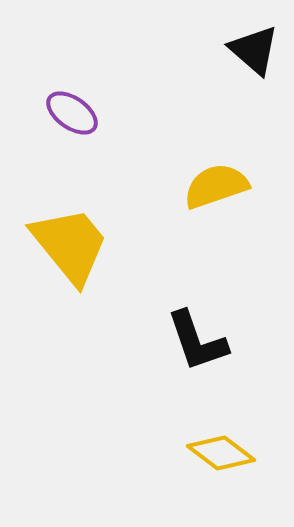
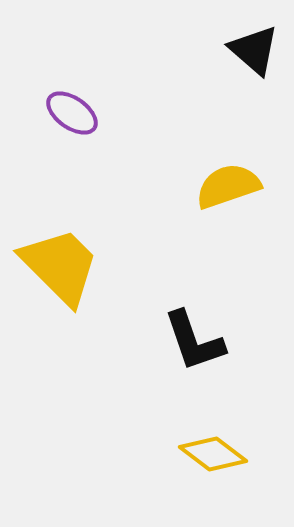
yellow semicircle: moved 12 px right
yellow trapezoid: moved 10 px left, 21 px down; rotated 6 degrees counterclockwise
black L-shape: moved 3 px left
yellow diamond: moved 8 px left, 1 px down
